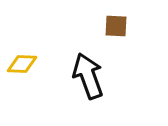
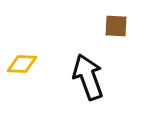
black arrow: moved 1 px down
